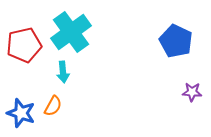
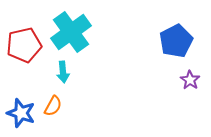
blue pentagon: rotated 20 degrees clockwise
purple star: moved 2 px left, 12 px up; rotated 30 degrees clockwise
